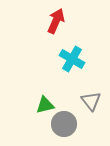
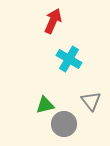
red arrow: moved 3 px left
cyan cross: moved 3 px left
